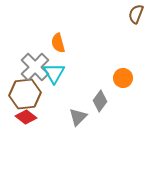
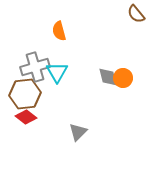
brown semicircle: rotated 60 degrees counterclockwise
orange semicircle: moved 1 px right, 12 px up
gray cross: rotated 28 degrees clockwise
cyan triangle: moved 3 px right, 1 px up
gray diamond: moved 8 px right, 24 px up; rotated 50 degrees counterclockwise
gray triangle: moved 15 px down
